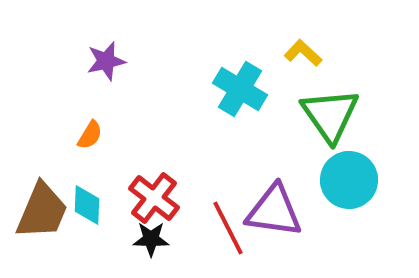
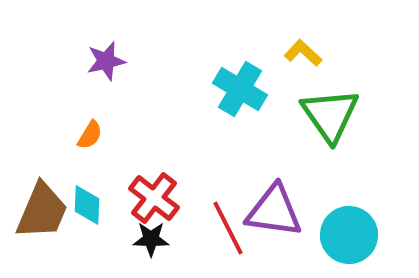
cyan circle: moved 55 px down
